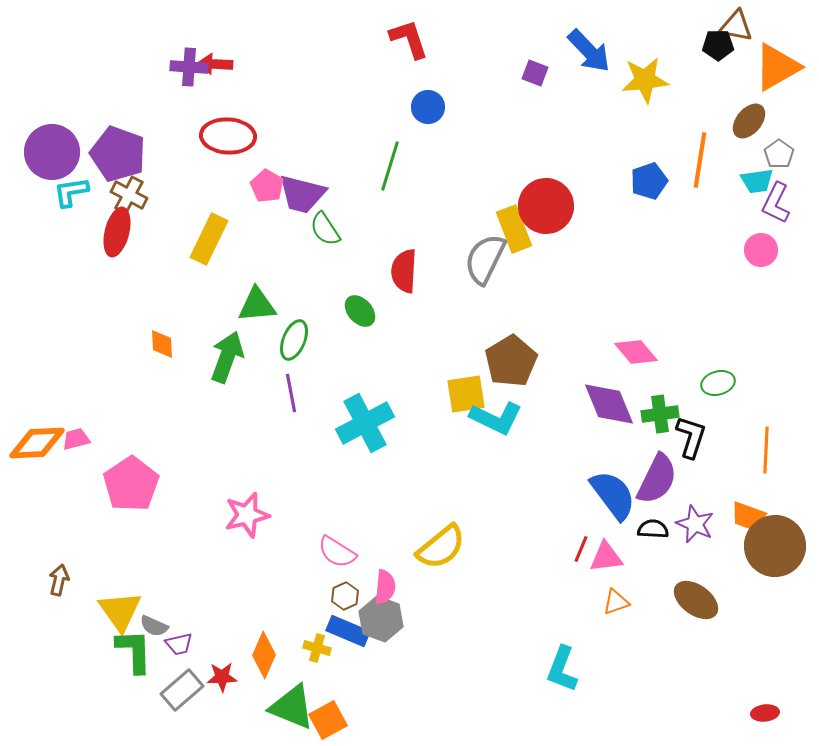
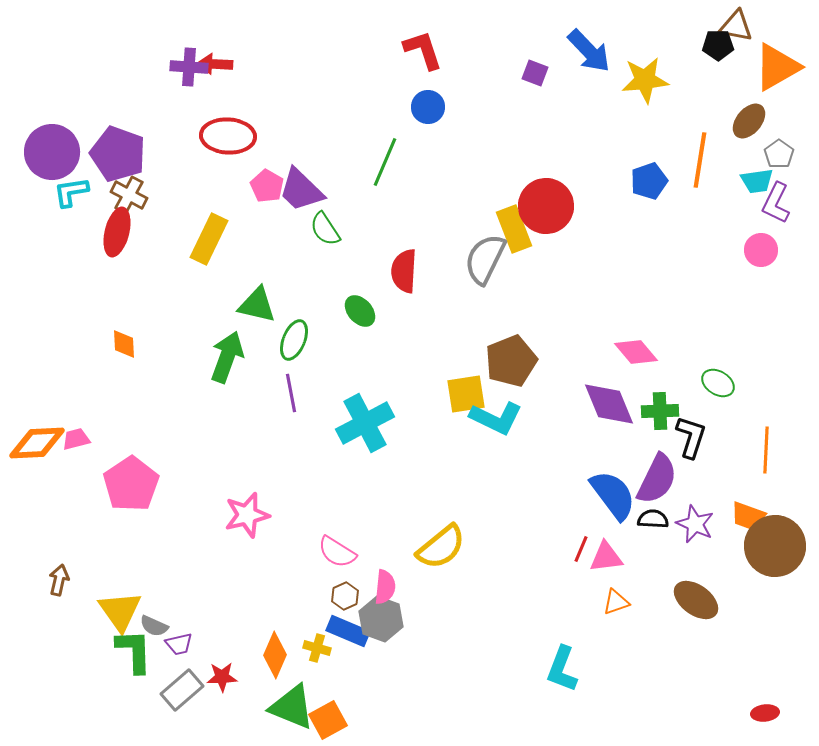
red L-shape at (409, 39): moved 14 px right, 11 px down
green line at (390, 166): moved 5 px left, 4 px up; rotated 6 degrees clockwise
purple trapezoid at (302, 194): moved 1 px left, 4 px up; rotated 30 degrees clockwise
green triangle at (257, 305): rotated 18 degrees clockwise
orange diamond at (162, 344): moved 38 px left
brown pentagon at (511, 361): rotated 9 degrees clockwise
green ellipse at (718, 383): rotated 48 degrees clockwise
green cross at (660, 414): moved 3 px up; rotated 6 degrees clockwise
black semicircle at (653, 529): moved 10 px up
orange diamond at (264, 655): moved 11 px right
